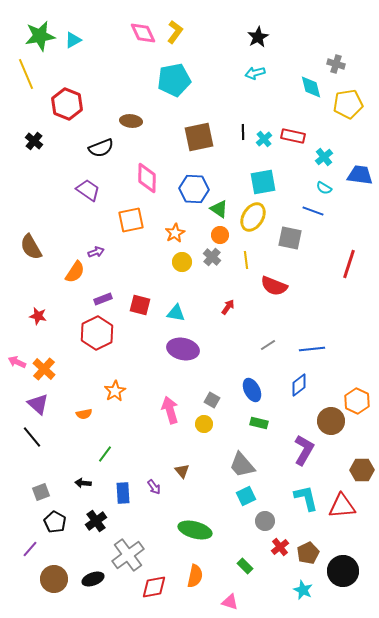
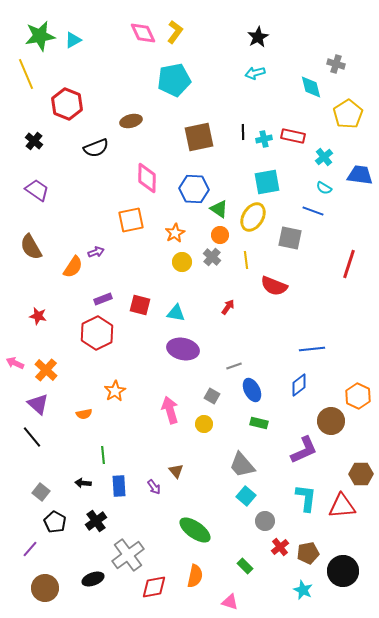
yellow pentagon at (348, 104): moved 10 px down; rotated 24 degrees counterclockwise
brown ellipse at (131, 121): rotated 20 degrees counterclockwise
cyan cross at (264, 139): rotated 28 degrees clockwise
black semicircle at (101, 148): moved 5 px left
cyan square at (263, 182): moved 4 px right
purple trapezoid at (88, 190): moved 51 px left
orange semicircle at (75, 272): moved 2 px left, 5 px up
gray line at (268, 345): moved 34 px left, 21 px down; rotated 14 degrees clockwise
pink arrow at (17, 362): moved 2 px left, 1 px down
orange cross at (44, 369): moved 2 px right, 1 px down
gray square at (212, 400): moved 4 px up
orange hexagon at (357, 401): moved 1 px right, 5 px up
purple L-shape at (304, 450): rotated 36 degrees clockwise
green line at (105, 454): moved 2 px left, 1 px down; rotated 42 degrees counterclockwise
brown hexagon at (362, 470): moved 1 px left, 4 px down
brown triangle at (182, 471): moved 6 px left
gray square at (41, 492): rotated 30 degrees counterclockwise
blue rectangle at (123, 493): moved 4 px left, 7 px up
cyan square at (246, 496): rotated 24 degrees counterclockwise
cyan L-shape at (306, 498): rotated 20 degrees clockwise
green ellipse at (195, 530): rotated 20 degrees clockwise
brown pentagon at (308, 553): rotated 15 degrees clockwise
brown circle at (54, 579): moved 9 px left, 9 px down
